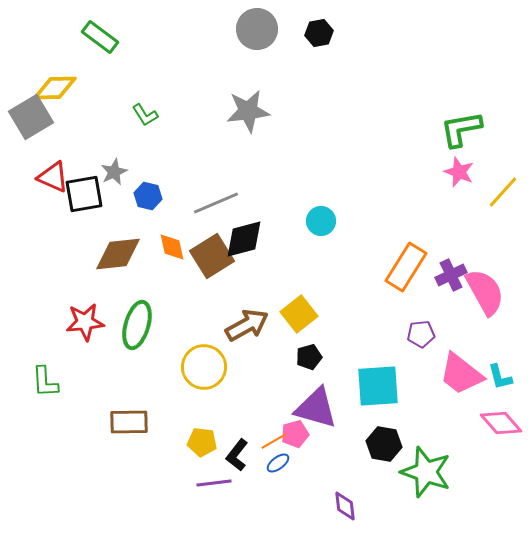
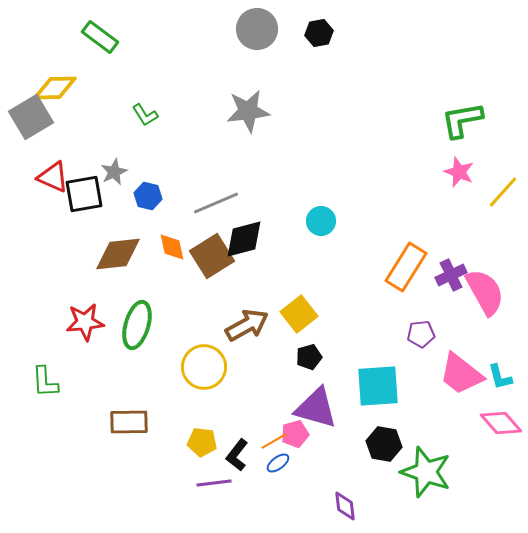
green L-shape at (461, 129): moved 1 px right, 9 px up
